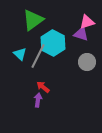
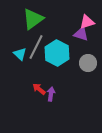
green triangle: moved 1 px up
cyan hexagon: moved 4 px right, 10 px down
gray line: moved 2 px left, 9 px up
gray circle: moved 1 px right, 1 px down
red arrow: moved 4 px left, 2 px down
purple arrow: moved 13 px right, 6 px up
